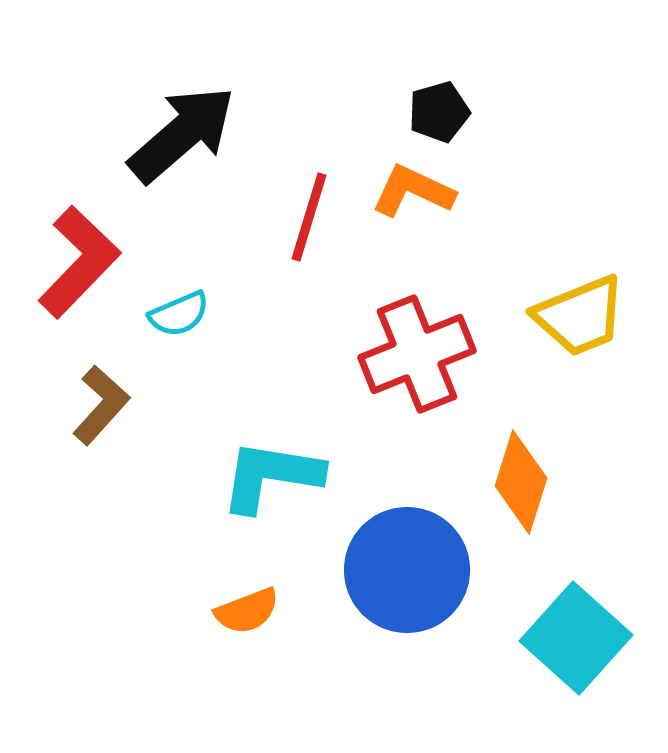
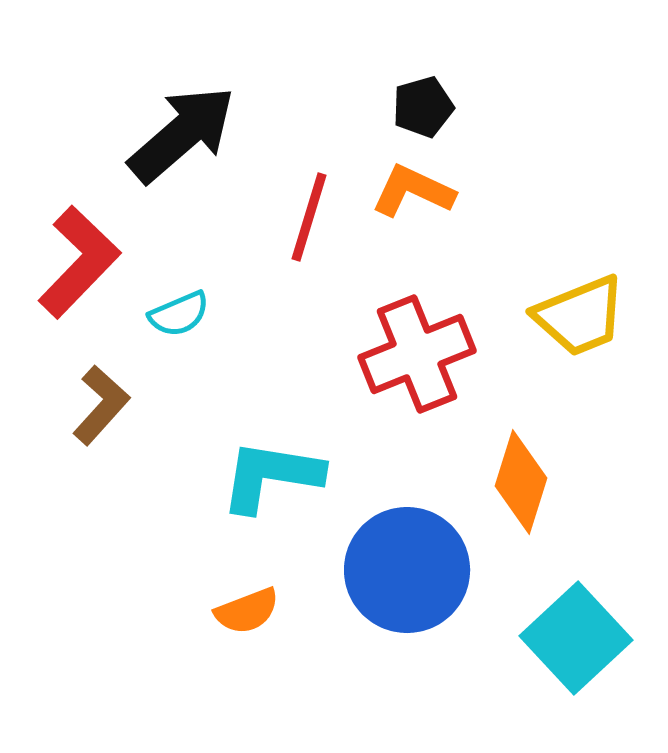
black pentagon: moved 16 px left, 5 px up
cyan square: rotated 5 degrees clockwise
